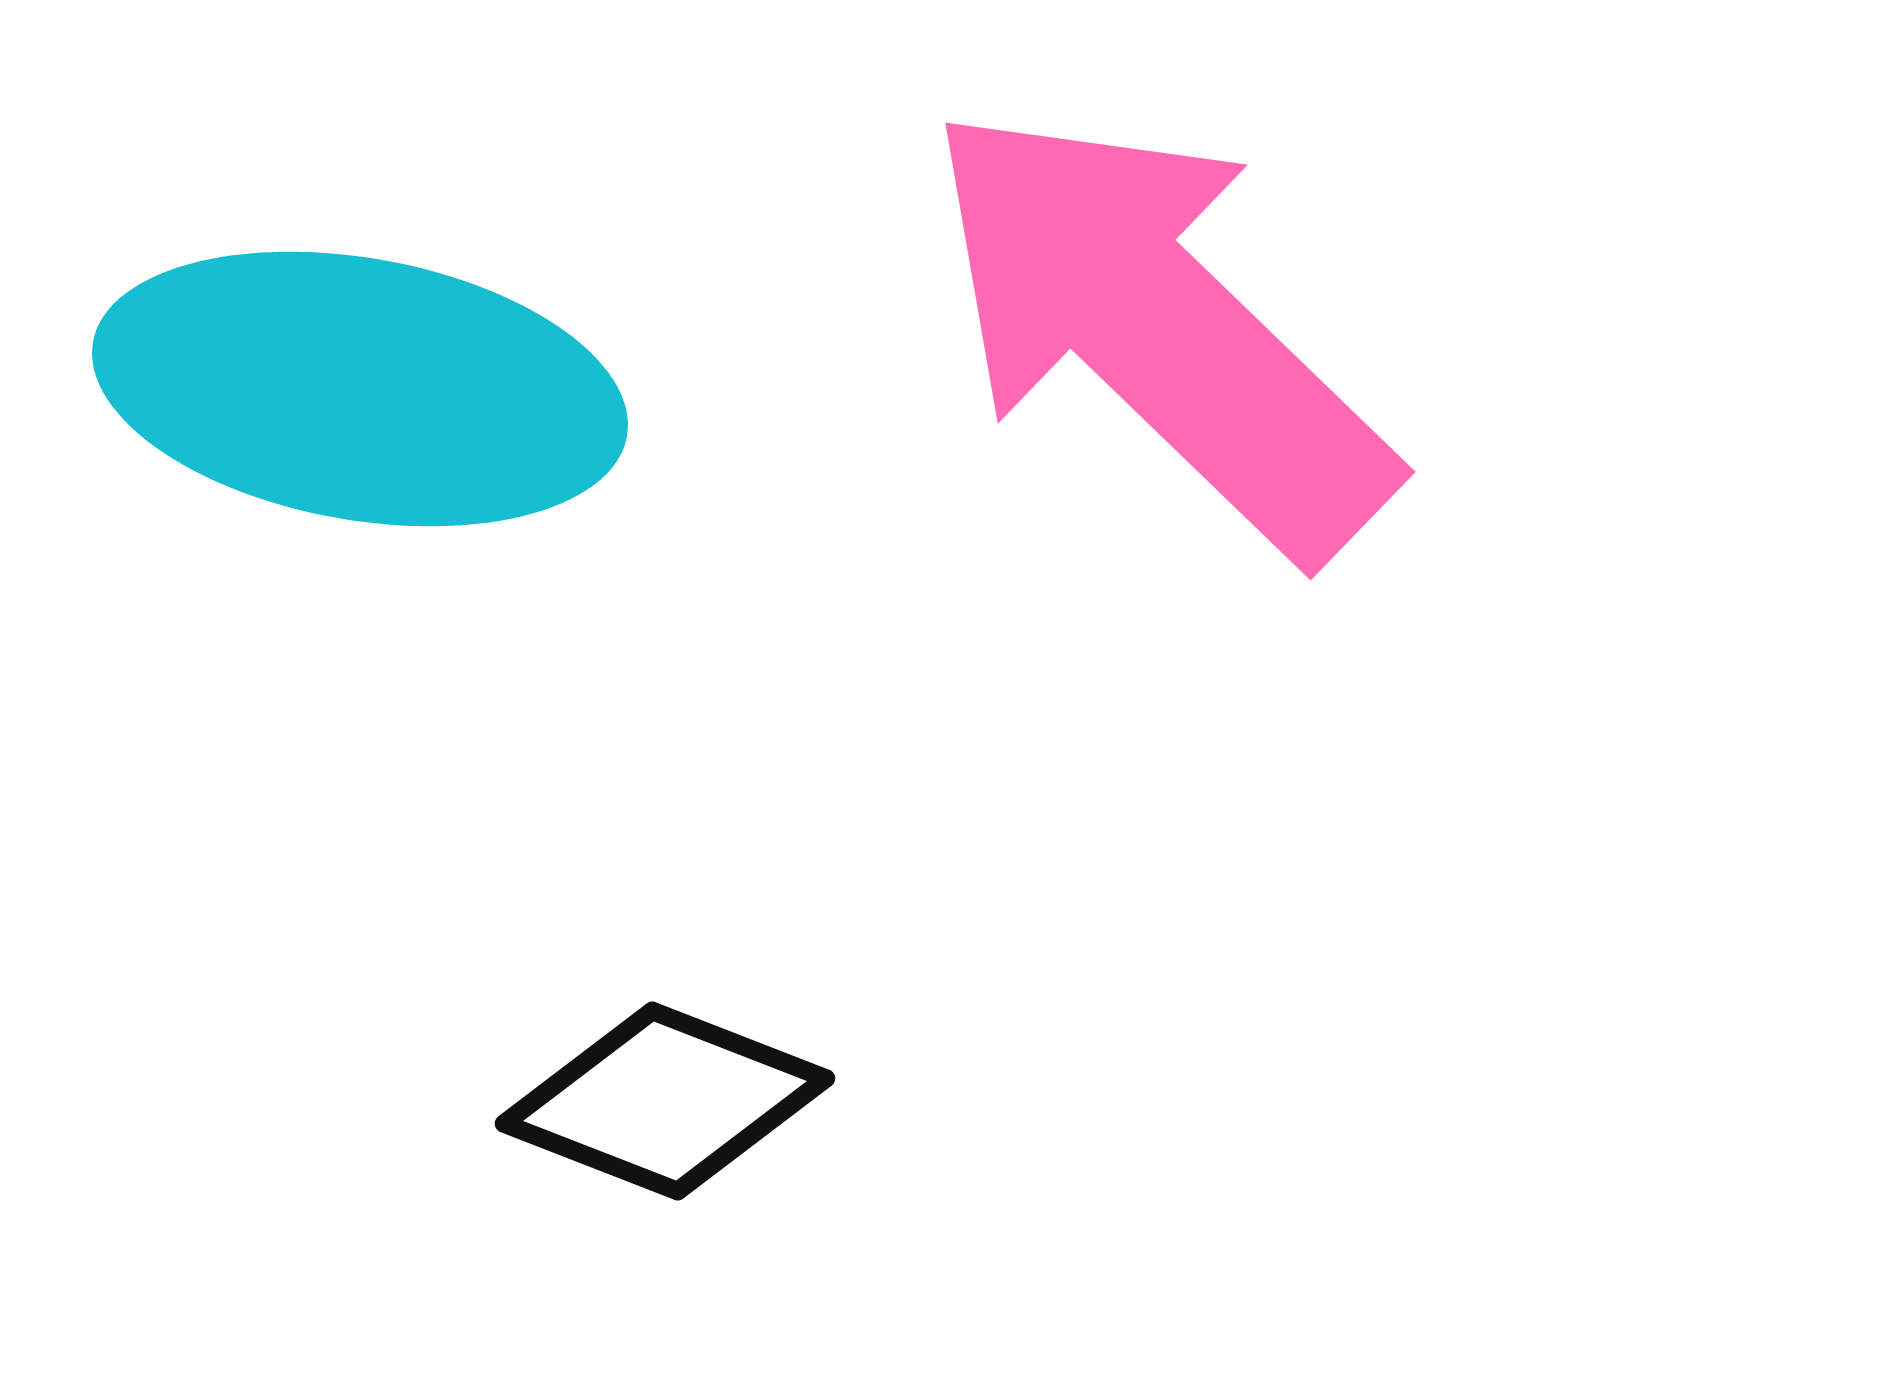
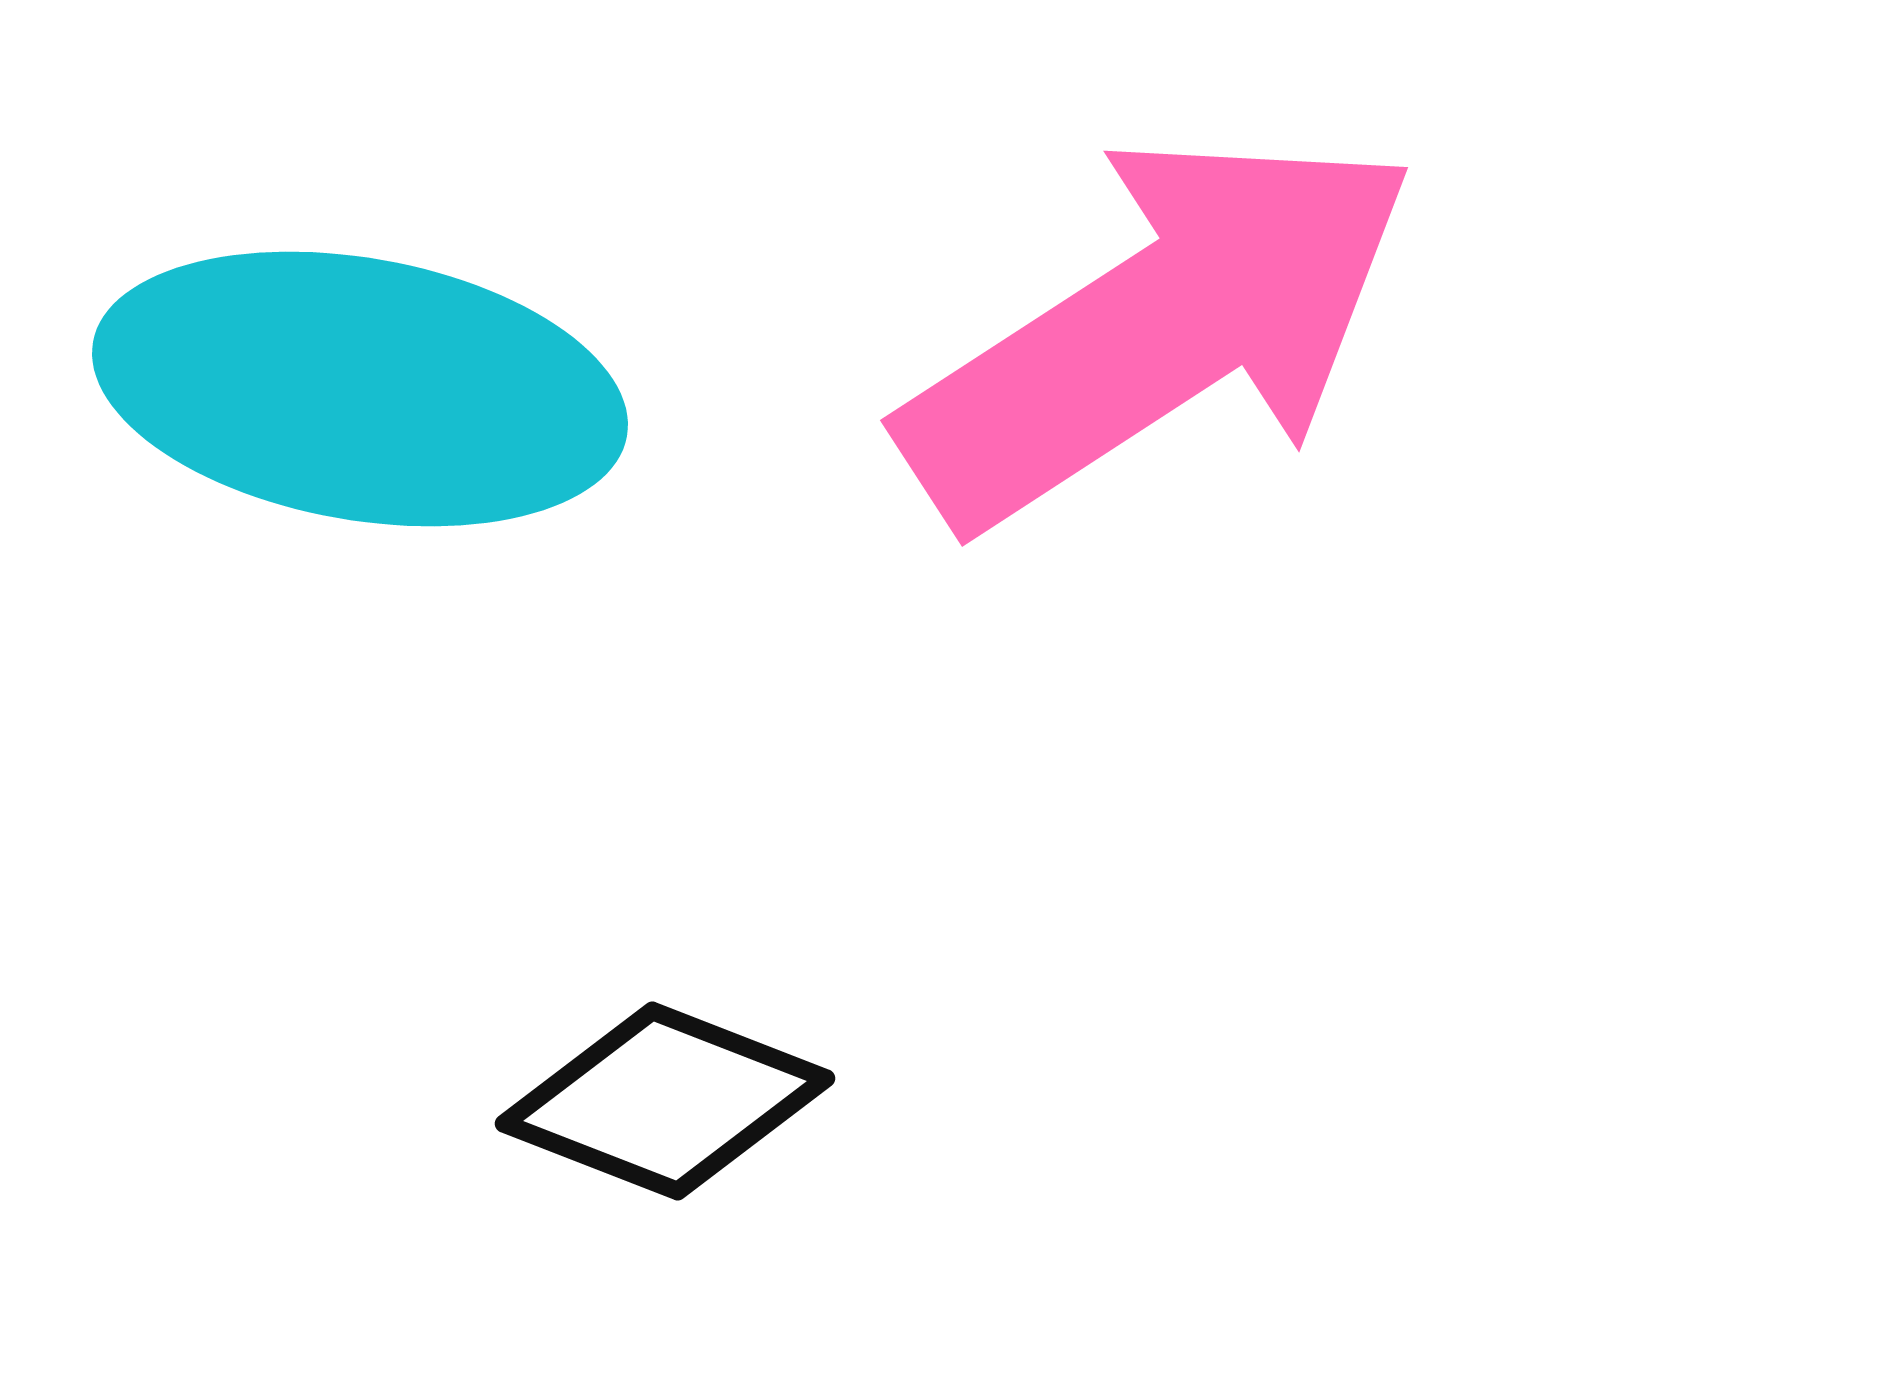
pink arrow: rotated 103 degrees clockwise
